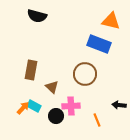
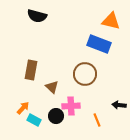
cyan rectangle: moved 14 px down
